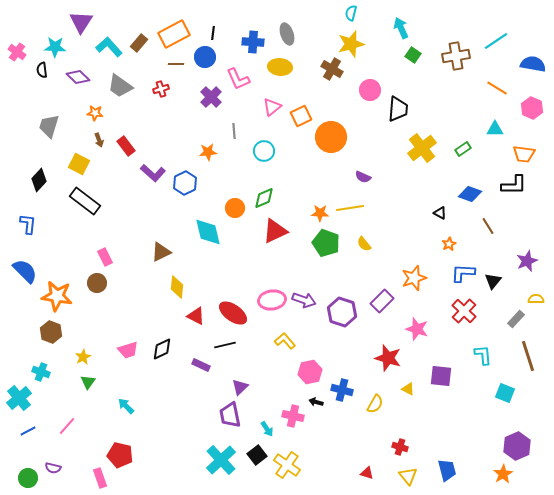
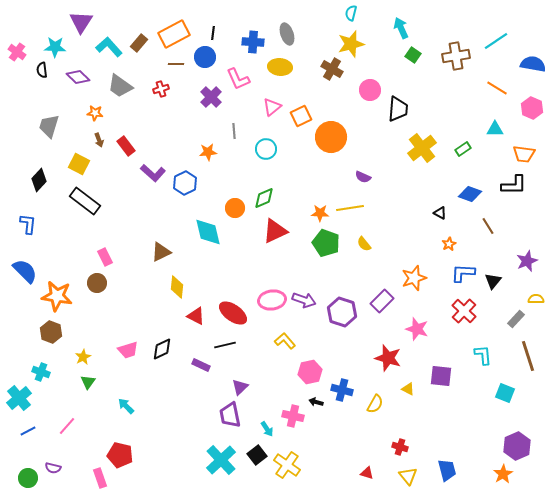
cyan circle at (264, 151): moved 2 px right, 2 px up
